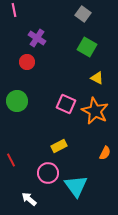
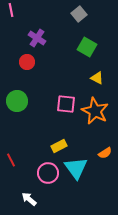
pink line: moved 3 px left
gray square: moved 4 px left; rotated 14 degrees clockwise
pink square: rotated 18 degrees counterclockwise
orange semicircle: rotated 32 degrees clockwise
cyan triangle: moved 18 px up
